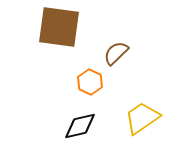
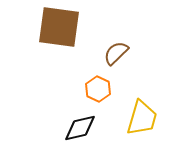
orange hexagon: moved 8 px right, 7 px down
yellow trapezoid: rotated 141 degrees clockwise
black diamond: moved 2 px down
